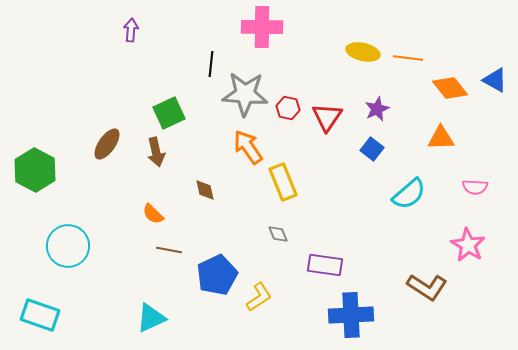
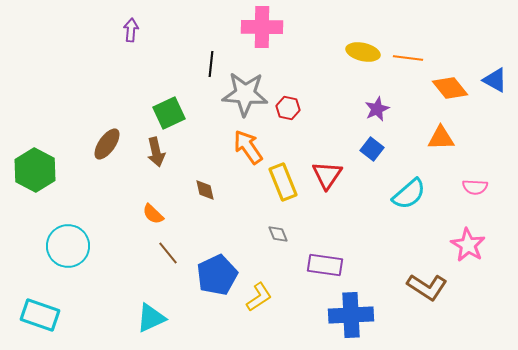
red triangle: moved 58 px down
brown line: moved 1 px left, 3 px down; rotated 40 degrees clockwise
